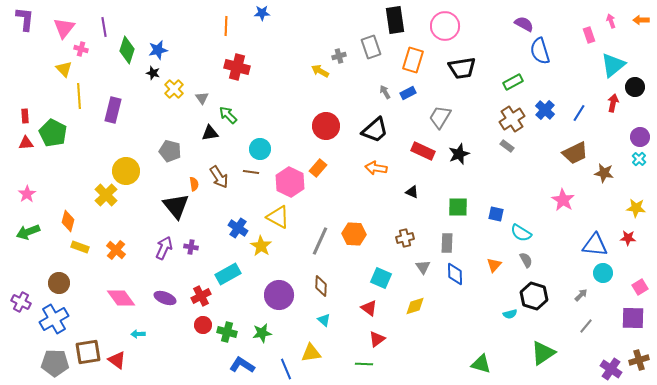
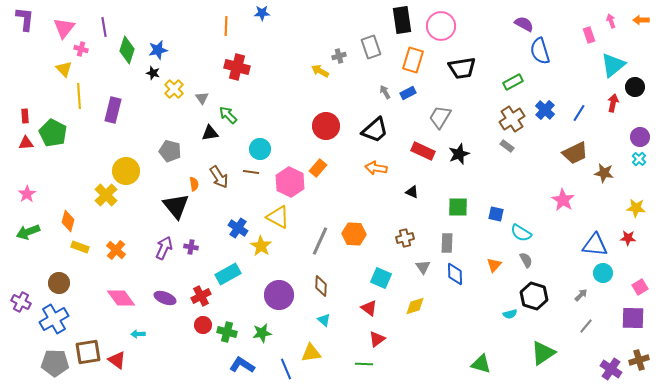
black rectangle at (395, 20): moved 7 px right
pink circle at (445, 26): moved 4 px left
